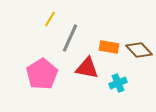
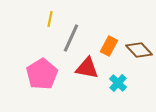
yellow line: rotated 21 degrees counterclockwise
gray line: moved 1 px right
orange rectangle: moved 1 px up; rotated 72 degrees counterclockwise
cyan cross: rotated 24 degrees counterclockwise
